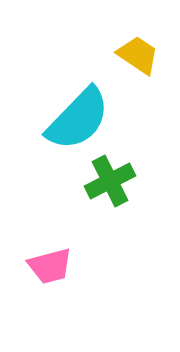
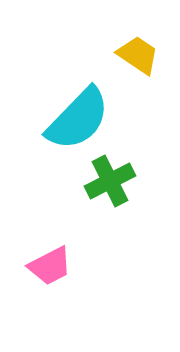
pink trapezoid: rotated 12 degrees counterclockwise
